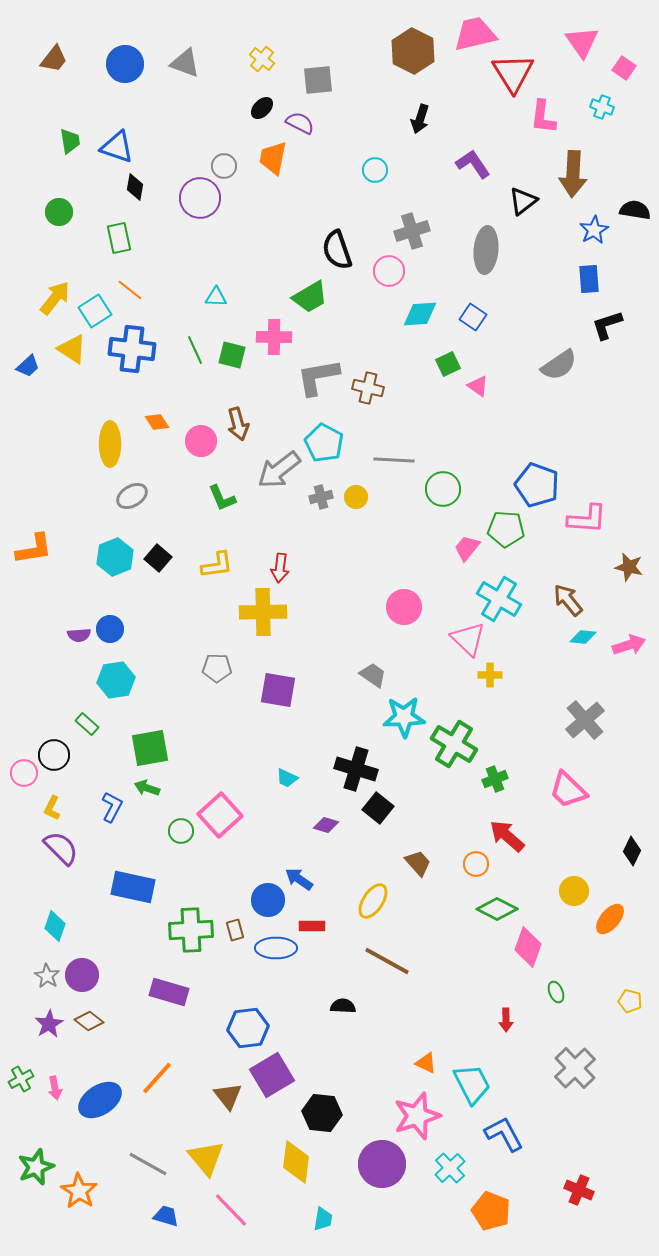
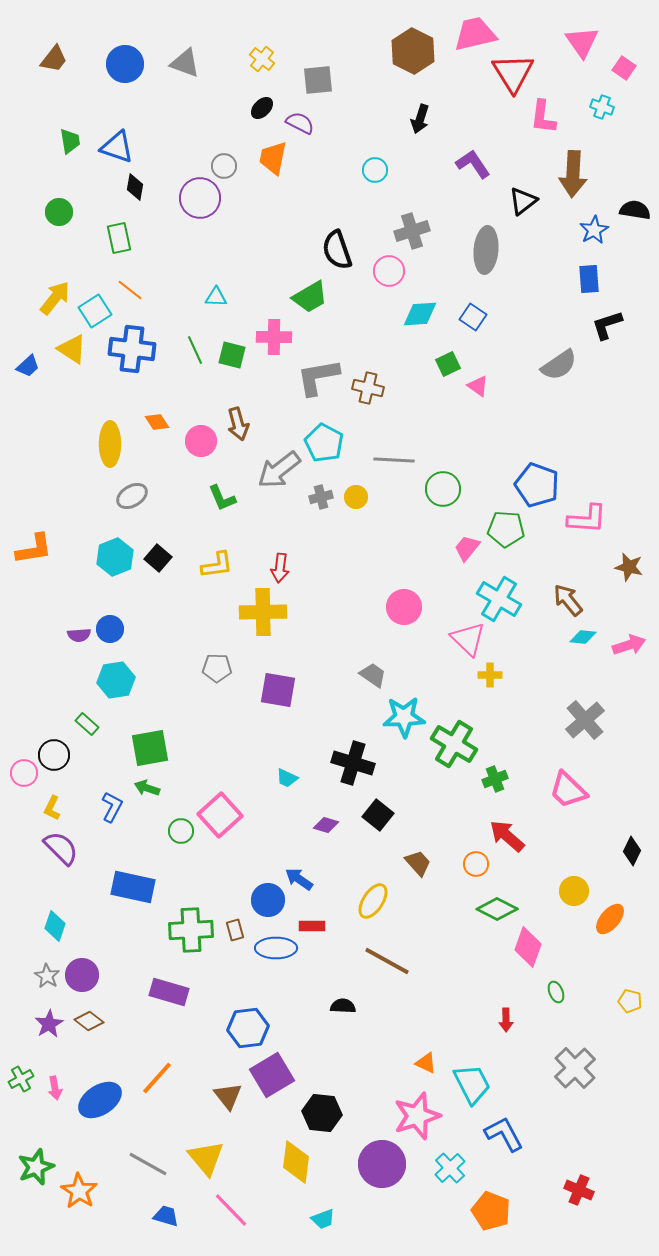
black cross at (356, 769): moved 3 px left, 6 px up
black square at (378, 808): moved 7 px down
cyan trapezoid at (323, 1219): rotated 60 degrees clockwise
